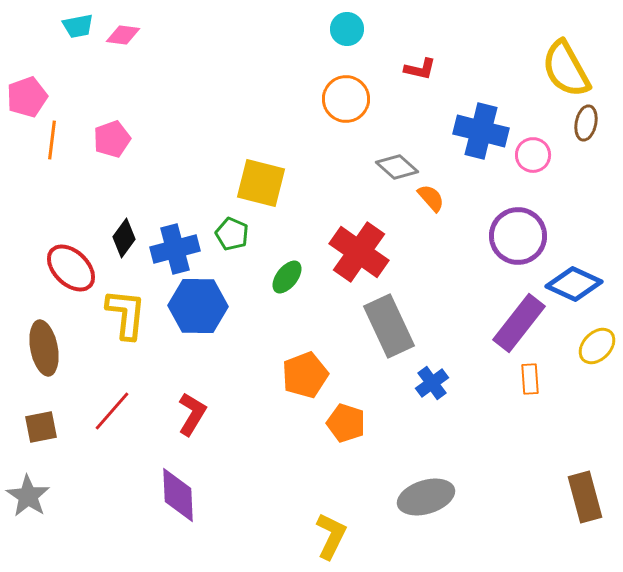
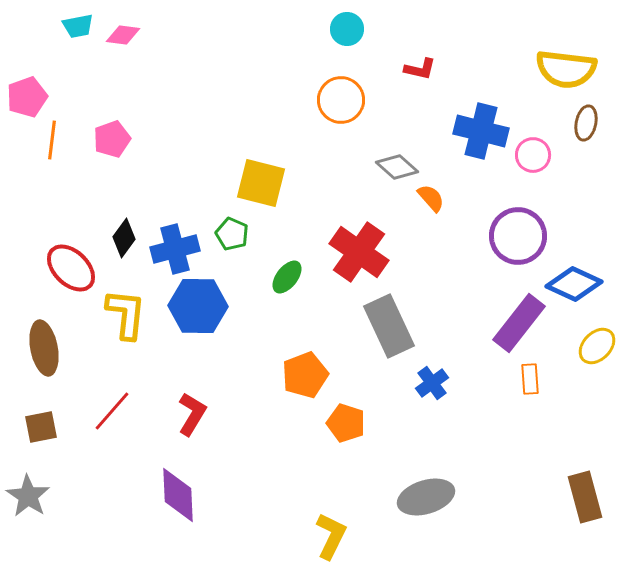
yellow semicircle at (566, 69): rotated 54 degrees counterclockwise
orange circle at (346, 99): moved 5 px left, 1 px down
